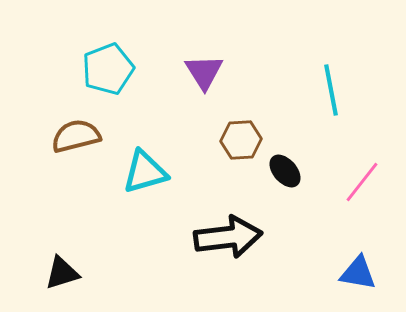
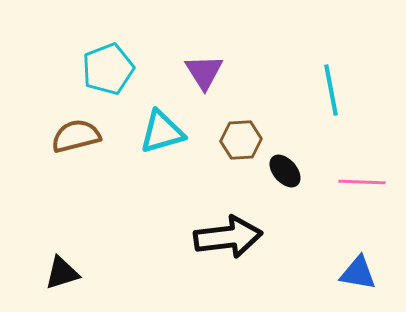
cyan triangle: moved 17 px right, 40 px up
pink line: rotated 54 degrees clockwise
